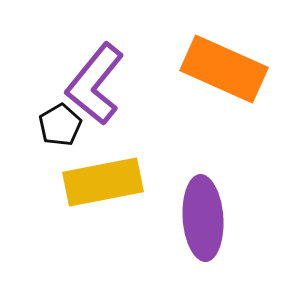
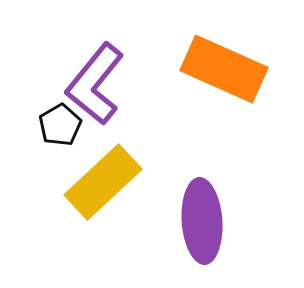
yellow rectangle: rotated 32 degrees counterclockwise
purple ellipse: moved 1 px left, 3 px down
